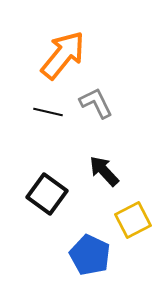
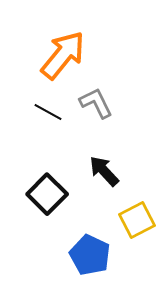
black line: rotated 16 degrees clockwise
black square: rotated 9 degrees clockwise
yellow square: moved 4 px right
